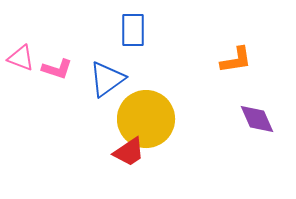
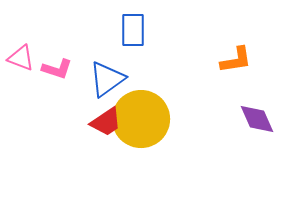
yellow circle: moved 5 px left
red trapezoid: moved 23 px left, 30 px up
